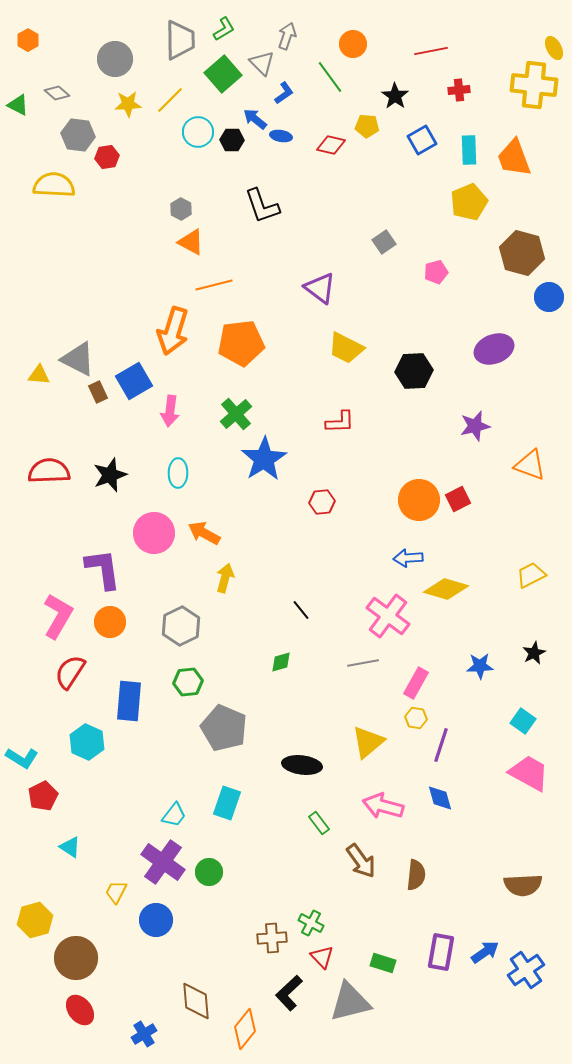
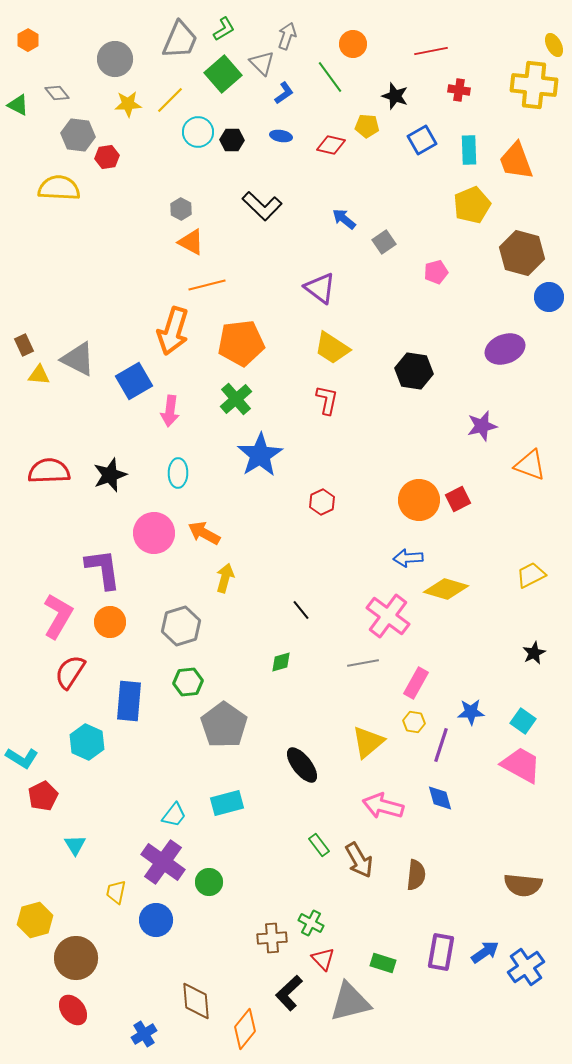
gray trapezoid at (180, 40): rotated 24 degrees clockwise
yellow ellipse at (554, 48): moved 3 px up
red cross at (459, 90): rotated 15 degrees clockwise
gray diamond at (57, 93): rotated 10 degrees clockwise
black star at (395, 96): rotated 16 degrees counterclockwise
blue arrow at (255, 119): moved 89 px right, 100 px down
orange trapezoid at (514, 158): moved 2 px right, 3 px down
yellow semicircle at (54, 185): moved 5 px right, 3 px down
yellow pentagon at (469, 202): moved 3 px right, 3 px down
black L-shape at (262, 206): rotated 27 degrees counterclockwise
orange line at (214, 285): moved 7 px left
yellow trapezoid at (346, 348): moved 14 px left; rotated 6 degrees clockwise
purple ellipse at (494, 349): moved 11 px right
black hexagon at (414, 371): rotated 12 degrees clockwise
brown rectangle at (98, 392): moved 74 px left, 47 px up
green cross at (236, 414): moved 15 px up
red L-shape at (340, 422): moved 13 px left, 22 px up; rotated 76 degrees counterclockwise
purple star at (475, 426): moved 7 px right
blue star at (264, 459): moved 4 px left, 4 px up
red hexagon at (322, 502): rotated 20 degrees counterclockwise
gray hexagon at (181, 626): rotated 9 degrees clockwise
blue star at (480, 666): moved 9 px left, 46 px down
yellow hexagon at (416, 718): moved 2 px left, 4 px down
gray pentagon at (224, 728): moved 3 px up; rotated 12 degrees clockwise
black ellipse at (302, 765): rotated 45 degrees clockwise
pink trapezoid at (529, 773): moved 8 px left, 8 px up
cyan rectangle at (227, 803): rotated 56 degrees clockwise
green rectangle at (319, 823): moved 22 px down
cyan triangle at (70, 847): moved 5 px right, 2 px up; rotated 25 degrees clockwise
brown arrow at (361, 861): moved 2 px left, 1 px up; rotated 6 degrees clockwise
green circle at (209, 872): moved 10 px down
brown semicircle at (523, 885): rotated 9 degrees clockwise
yellow trapezoid at (116, 892): rotated 15 degrees counterclockwise
red triangle at (322, 957): moved 1 px right, 2 px down
blue cross at (526, 970): moved 3 px up
red ellipse at (80, 1010): moved 7 px left
